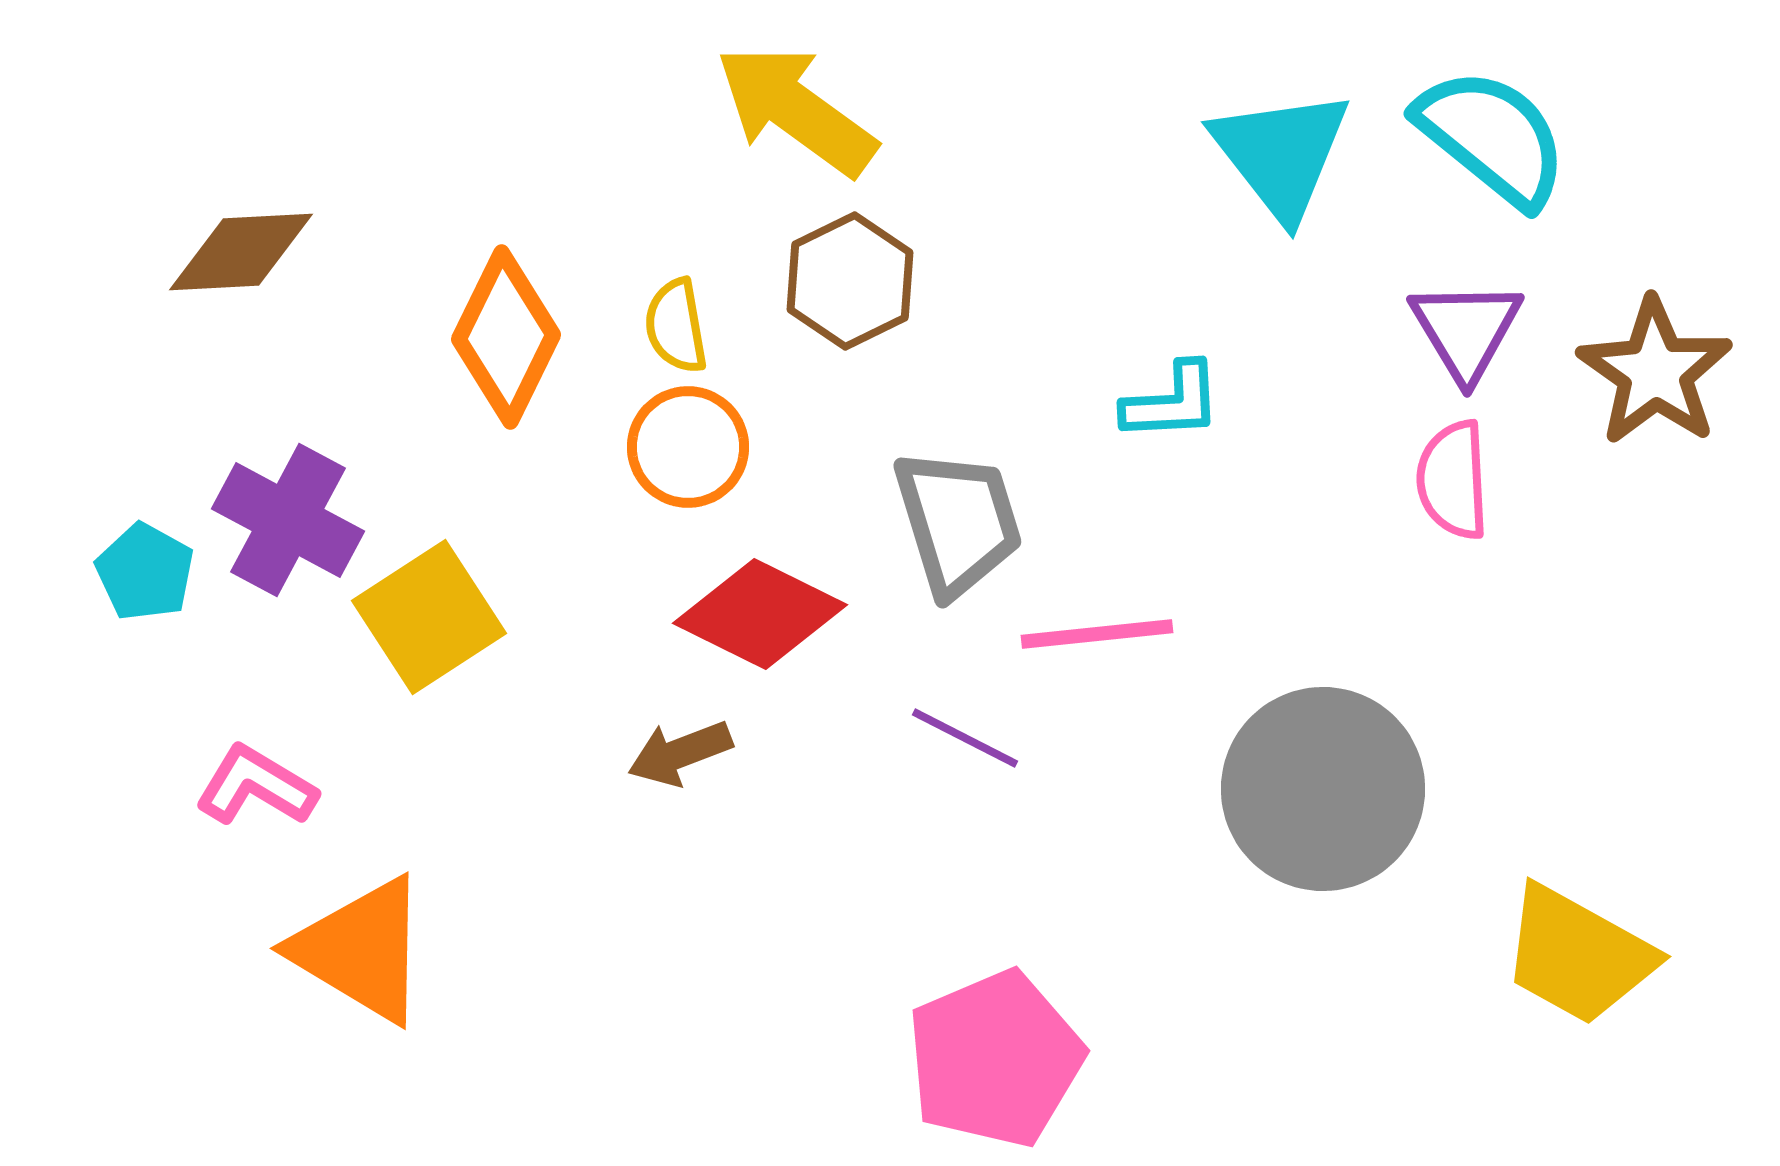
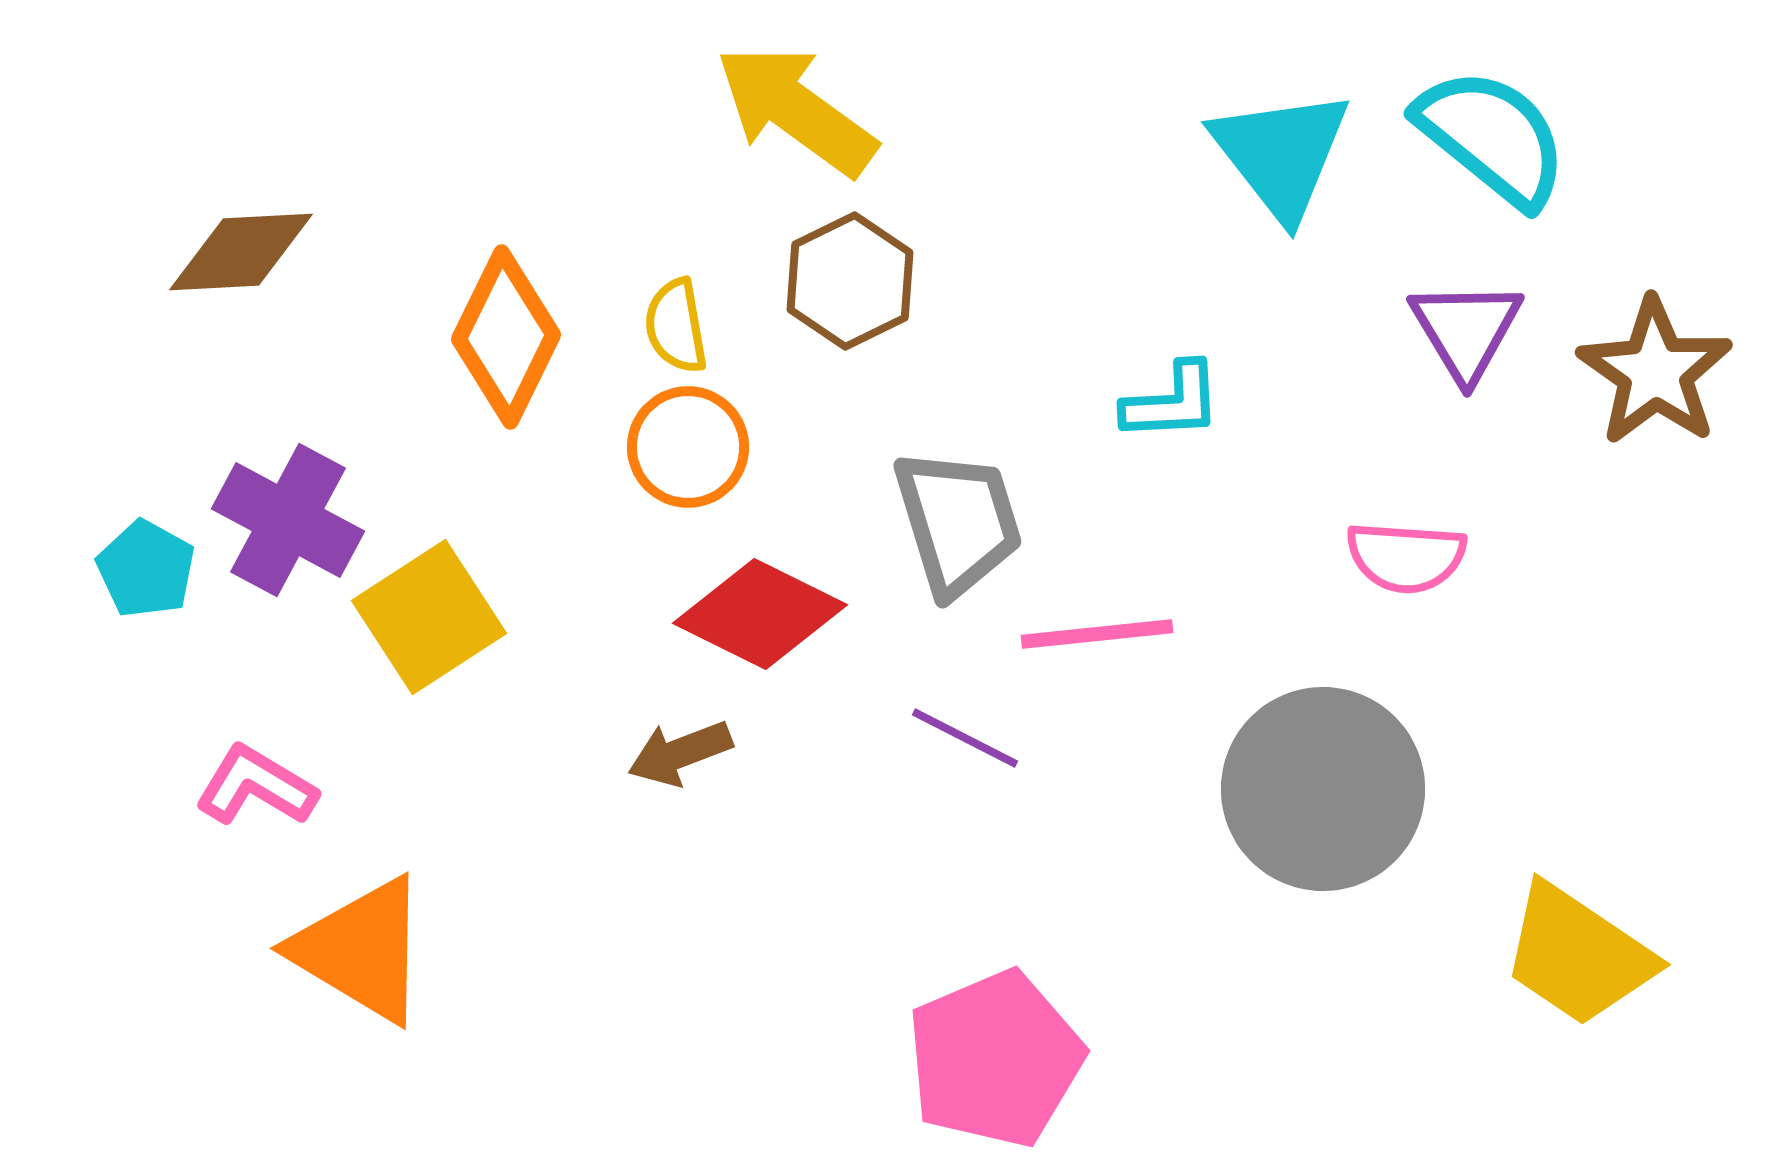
pink semicircle: moved 47 px left, 77 px down; rotated 83 degrees counterclockwise
cyan pentagon: moved 1 px right, 3 px up
yellow trapezoid: rotated 5 degrees clockwise
